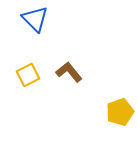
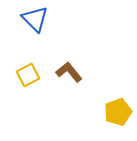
yellow pentagon: moved 2 px left
